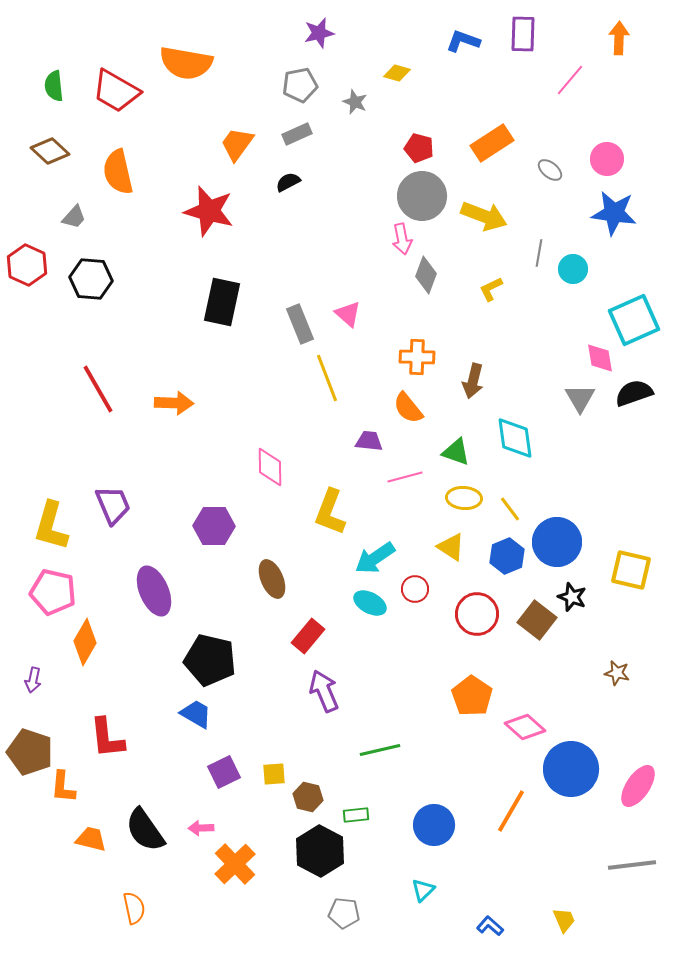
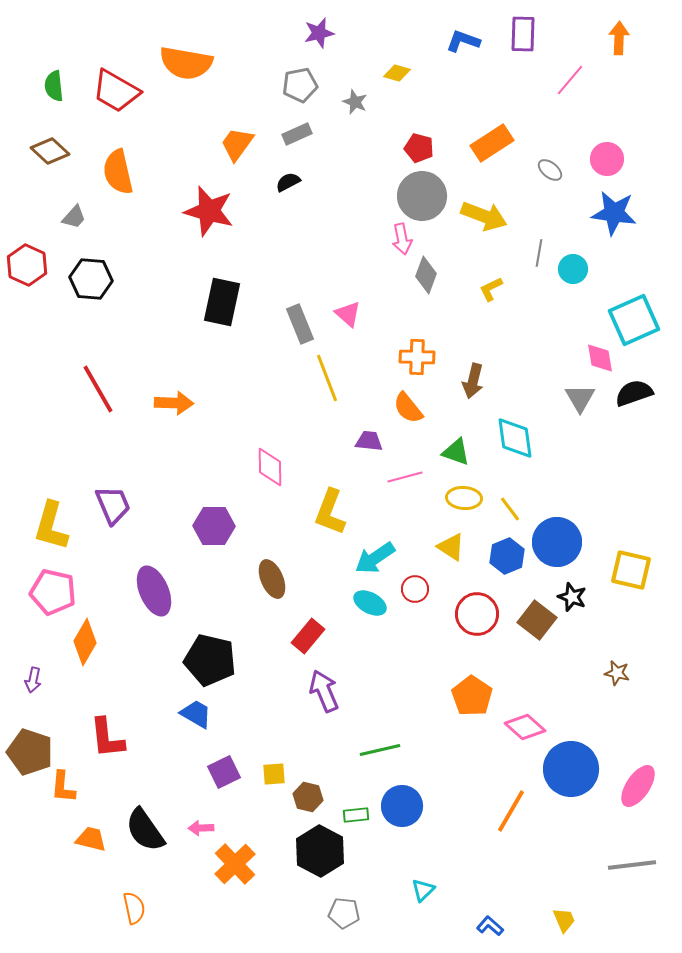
blue circle at (434, 825): moved 32 px left, 19 px up
